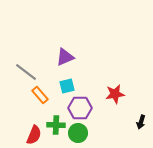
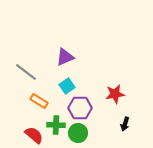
cyan square: rotated 21 degrees counterclockwise
orange rectangle: moved 1 px left, 6 px down; rotated 18 degrees counterclockwise
black arrow: moved 16 px left, 2 px down
red semicircle: rotated 72 degrees counterclockwise
